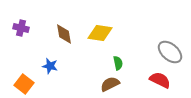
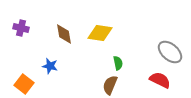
brown semicircle: moved 1 px down; rotated 42 degrees counterclockwise
